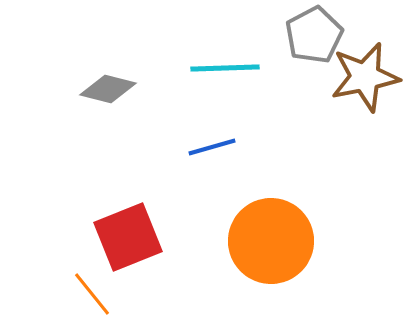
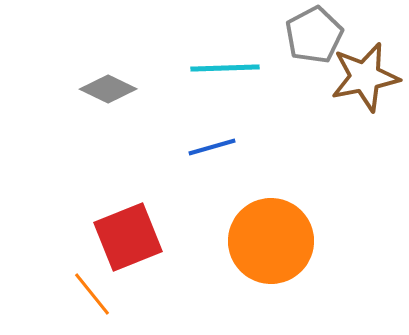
gray diamond: rotated 12 degrees clockwise
